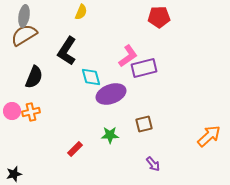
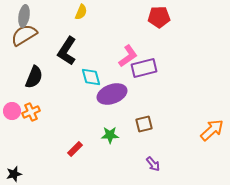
purple ellipse: moved 1 px right
orange cross: rotated 12 degrees counterclockwise
orange arrow: moved 3 px right, 6 px up
